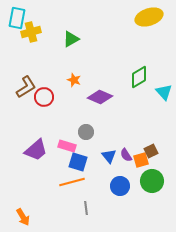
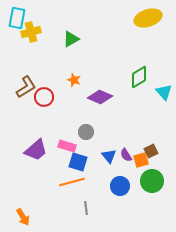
yellow ellipse: moved 1 px left, 1 px down
